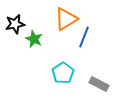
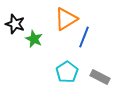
black star: rotated 30 degrees clockwise
cyan pentagon: moved 4 px right, 1 px up
gray rectangle: moved 1 px right, 7 px up
